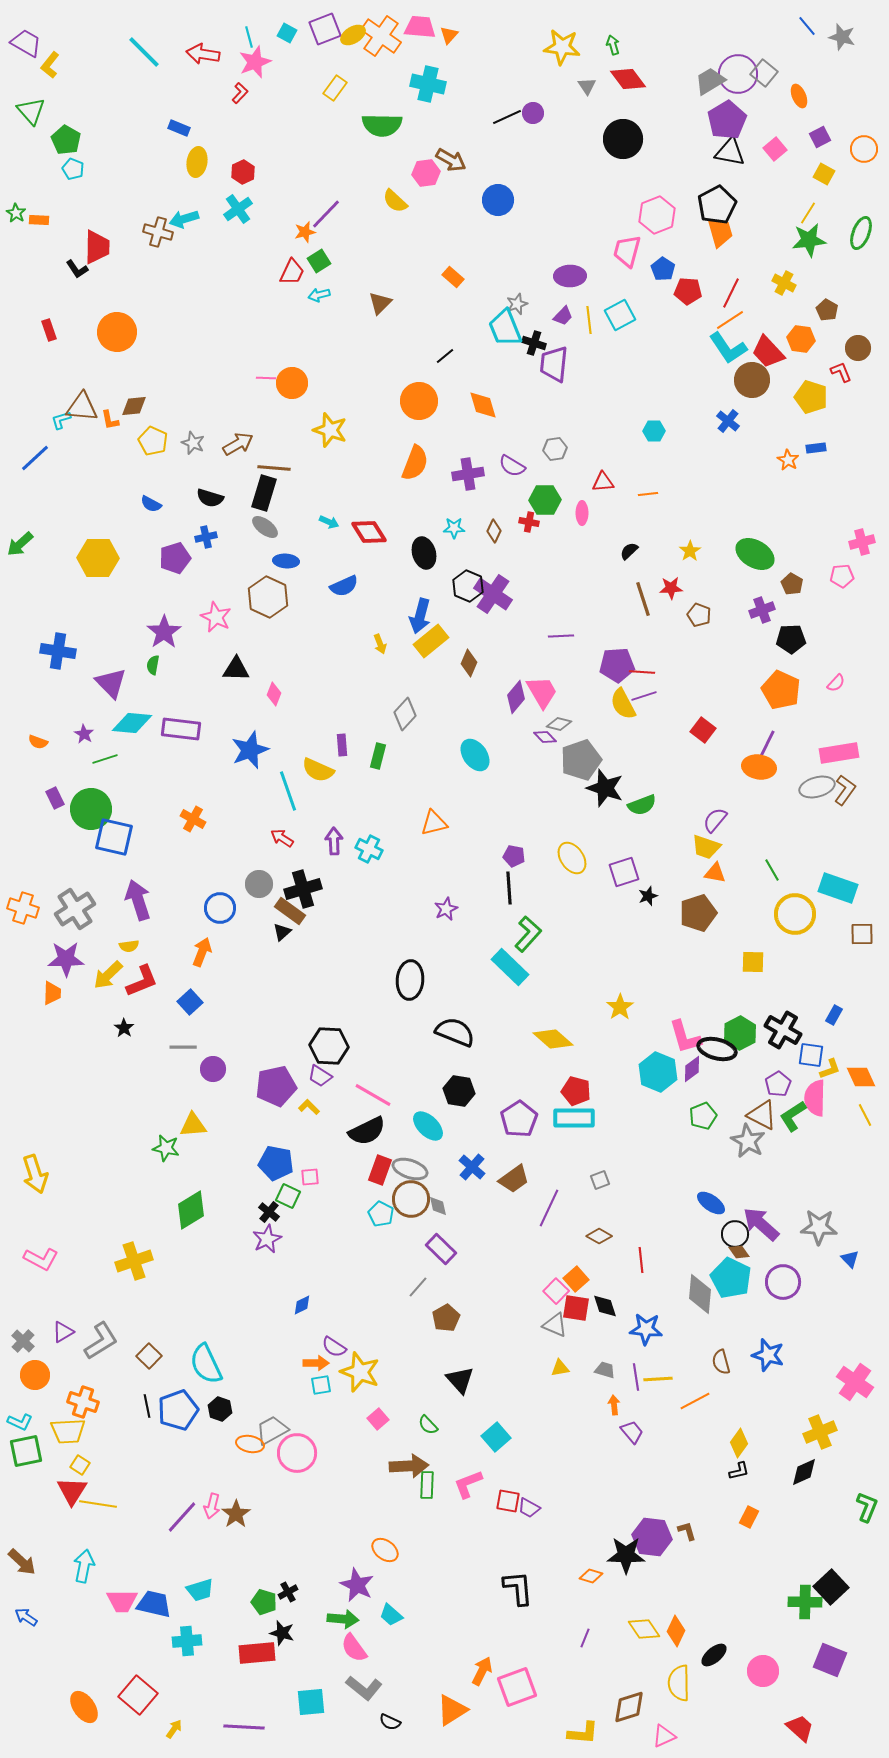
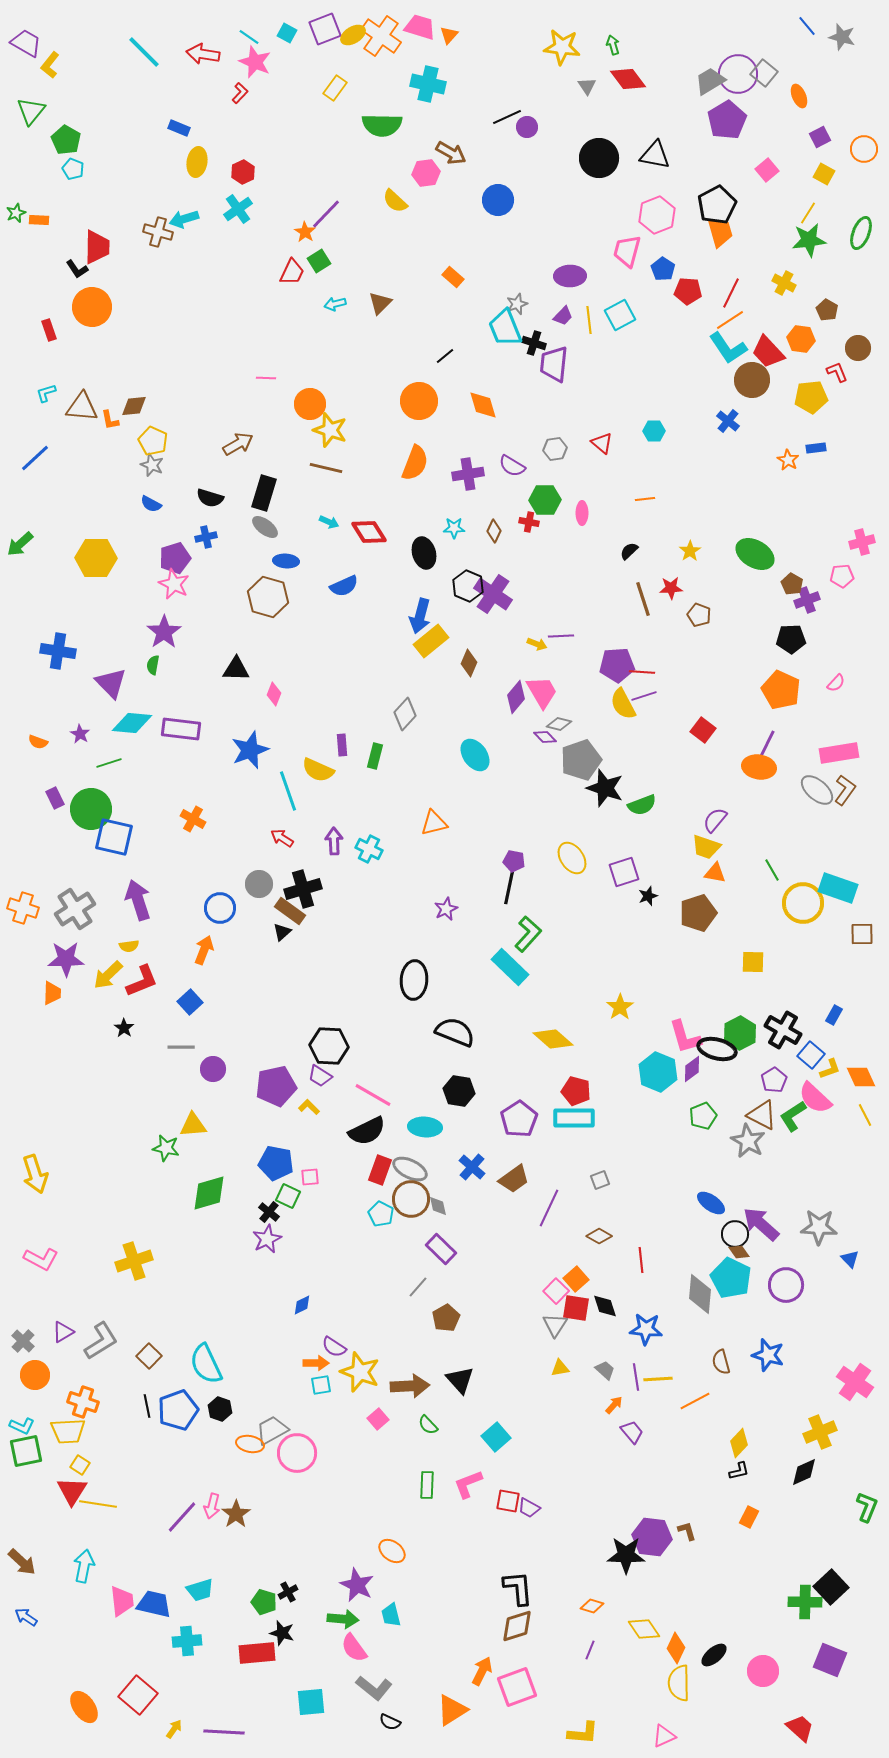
pink trapezoid at (420, 27): rotated 12 degrees clockwise
cyan line at (249, 37): rotated 40 degrees counterclockwise
pink star at (255, 62): rotated 28 degrees counterclockwise
green triangle at (31, 111): rotated 20 degrees clockwise
purple circle at (533, 113): moved 6 px left, 14 px down
black circle at (623, 139): moved 24 px left, 19 px down
pink square at (775, 149): moved 8 px left, 21 px down
black triangle at (730, 152): moved 75 px left, 3 px down
brown arrow at (451, 160): moved 7 px up
green star at (16, 213): rotated 18 degrees clockwise
orange star at (305, 232): rotated 25 degrees counterclockwise
cyan arrow at (319, 295): moved 16 px right, 9 px down
orange circle at (117, 332): moved 25 px left, 25 px up
red L-shape at (841, 372): moved 4 px left
orange circle at (292, 383): moved 18 px right, 21 px down
yellow pentagon at (811, 397): rotated 24 degrees counterclockwise
cyan L-shape at (61, 420): moved 15 px left, 27 px up
gray star at (193, 443): moved 41 px left, 22 px down
brown line at (274, 468): moved 52 px right; rotated 8 degrees clockwise
red triangle at (603, 482): moved 1 px left, 39 px up; rotated 45 degrees clockwise
orange line at (648, 494): moved 3 px left, 5 px down
yellow hexagon at (98, 558): moved 2 px left
brown hexagon at (268, 597): rotated 9 degrees counterclockwise
purple cross at (762, 610): moved 45 px right, 10 px up
pink star at (216, 617): moved 42 px left, 33 px up
yellow arrow at (380, 644): moved 157 px right; rotated 48 degrees counterclockwise
purple star at (84, 734): moved 4 px left
green rectangle at (378, 756): moved 3 px left
green line at (105, 759): moved 4 px right, 4 px down
gray ellipse at (817, 787): moved 3 px down; rotated 56 degrees clockwise
purple pentagon at (514, 856): moved 5 px down
black line at (509, 888): rotated 16 degrees clockwise
yellow circle at (795, 914): moved 8 px right, 11 px up
orange arrow at (202, 952): moved 2 px right, 2 px up
black ellipse at (410, 980): moved 4 px right
gray line at (183, 1047): moved 2 px left
blue square at (811, 1055): rotated 32 degrees clockwise
purple pentagon at (778, 1084): moved 4 px left, 4 px up
pink semicircle at (815, 1098): rotated 48 degrees counterclockwise
cyan ellipse at (428, 1126): moved 3 px left, 1 px down; rotated 40 degrees counterclockwise
gray ellipse at (410, 1169): rotated 8 degrees clockwise
green diamond at (191, 1210): moved 18 px right, 17 px up; rotated 15 degrees clockwise
purple circle at (783, 1282): moved 3 px right, 3 px down
gray triangle at (555, 1325): rotated 40 degrees clockwise
gray trapezoid at (605, 1370): rotated 25 degrees clockwise
orange arrow at (614, 1405): rotated 48 degrees clockwise
cyan L-shape at (20, 1422): moved 2 px right, 4 px down
yellow diamond at (739, 1443): rotated 8 degrees clockwise
brown arrow at (409, 1466): moved 1 px right, 80 px up
orange ellipse at (385, 1550): moved 7 px right, 1 px down
orange diamond at (591, 1576): moved 1 px right, 30 px down
pink trapezoid at (122, 1601): rotated 96 degrees counterclockwise
cyan trapezoid at (391, 1615): rotated 35 degrees clockwise
orange diamond at (676, 1631): moved 17 px down
purple line at (585, 1638): moved 5 px right, 12 px down
gray L-shape at (364, 1688): moved 10 px right
brown diamond at (629, 1707): moved 112 px left, 81 px up
purple line at (244, 1727): moved 20 px left, 5 px down
